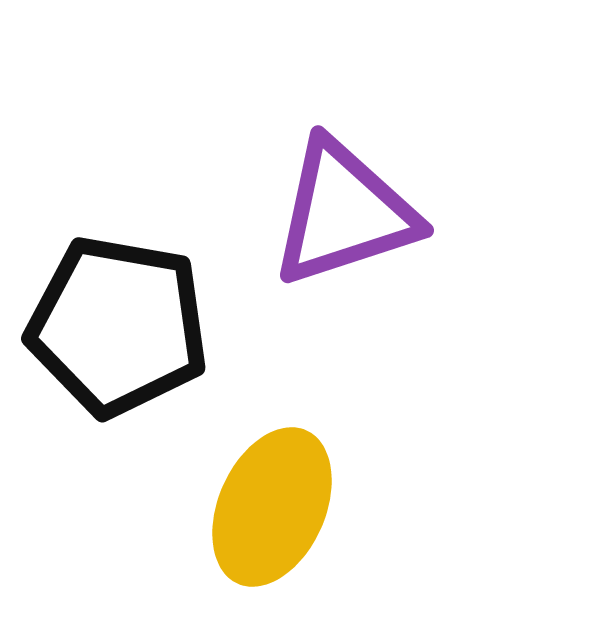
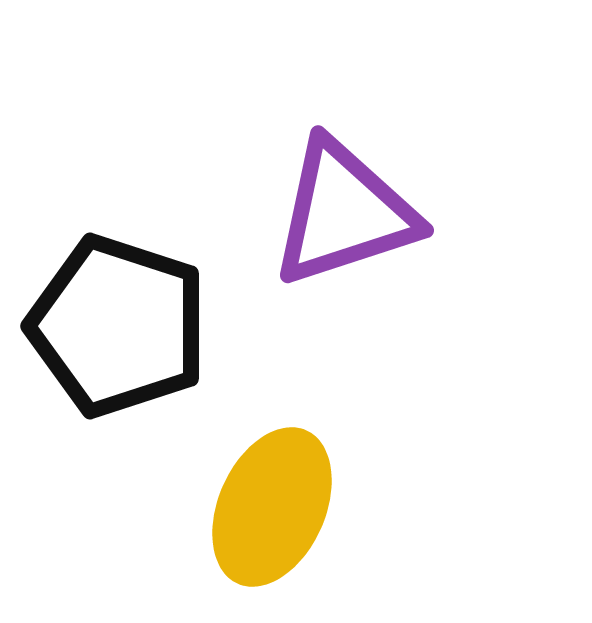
black pentagon: rotated 8 degrees clockwise
